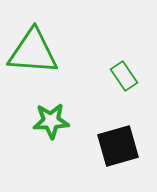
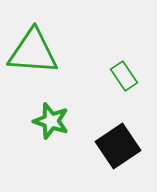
green star: rotated 21 degrees clockwise
black square: rotated 18 degrees counterclockwise
